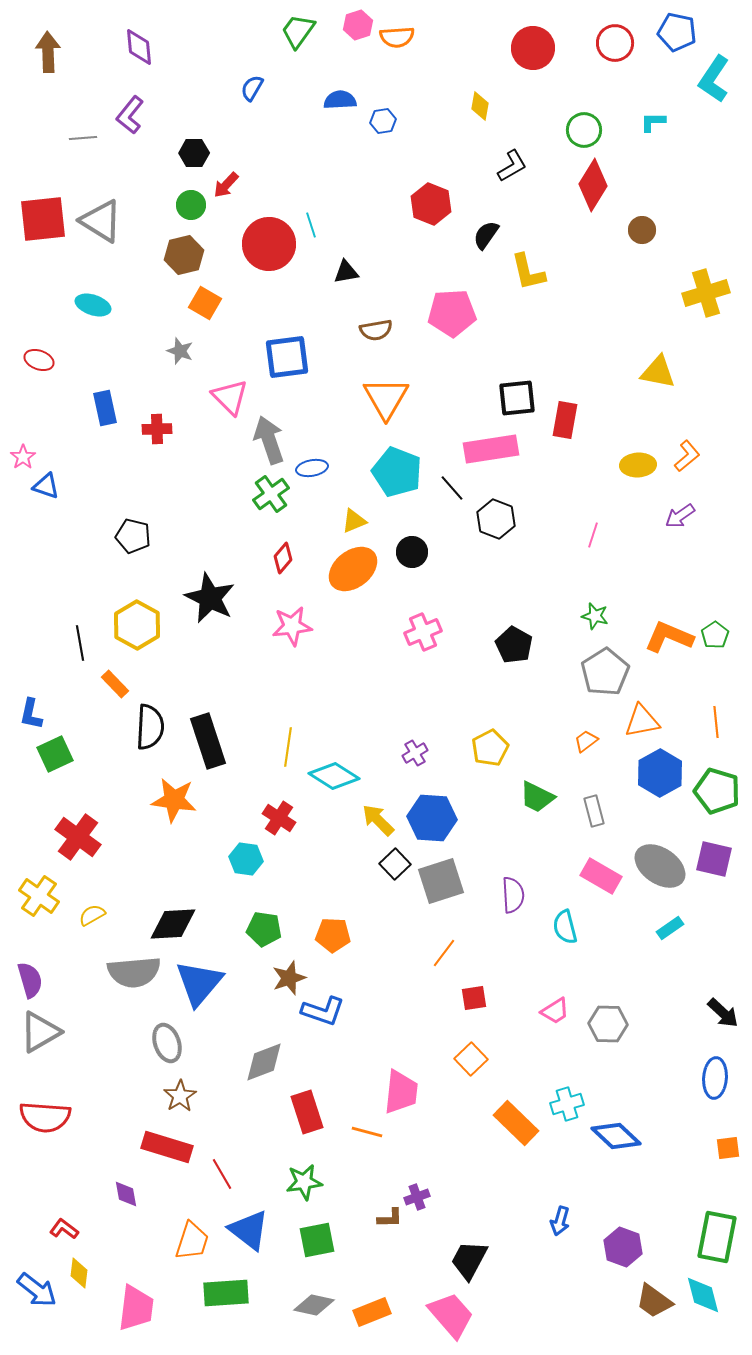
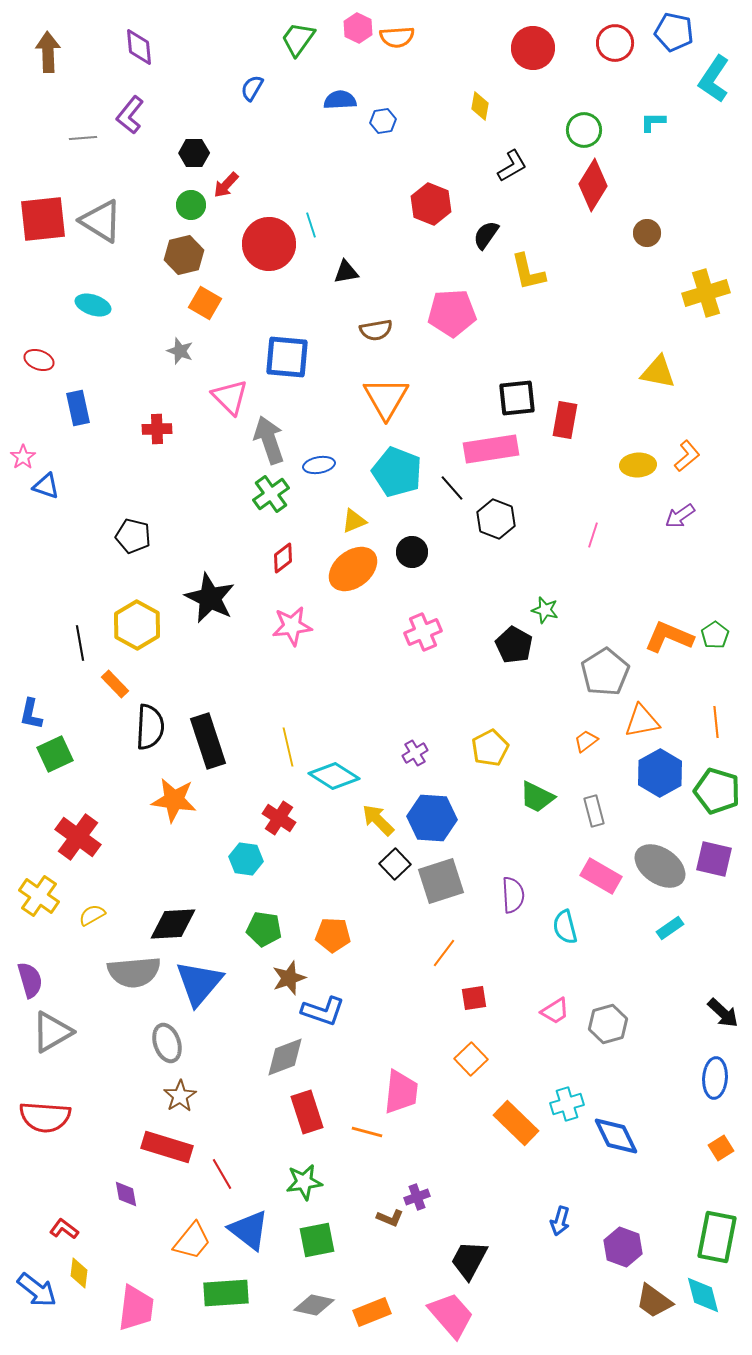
pink hexagon at (358, 25): moved 3 px down; rotated 16 degrees counterclockwise
green trapezoid at (298, 31): moved 8 px down
blue pentagon at (677, 32): moved 3 px left
brown circle at (642, 230): moved 5 px right, 3 px down
blue square at (287, 357): rotated 12 degrees clockwise
blue rectangle at (105, 408): moved 27 px left
blue ellipse at (312, 468): moved 7 px right, 3 px up
red diamond at (283, 558): rotated 12 degrees clockwise
green star at (595, 616): moved 50 px left, 6 px up
yellow line at (288, 747): rotated 21 degrees counterclockwise
gray hexagon at (608, 1024): rotated 18 degrees counterclockwise
gray triangle at (40, 1032): moved 12 px right
gray diamond at (264, 1062): moved 21 px right, 5 px up
blue diamond at (616, 1136): rotated 21 degrees clockwise
orange square at (728, 1148): moved 7 px left; rotated 25 degrees counterclockwise
brown L-shape at (390, 1218): rotated 24 degrees clockwise
orange trapezoid at (192, 1241): rotated 21 degrees clockwise
